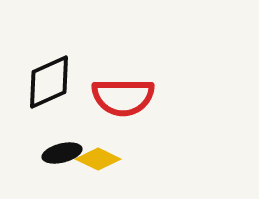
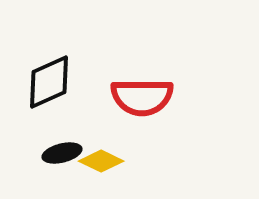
red semicircle: moved 19 px right
yellow diamond: moved 3 px right, 2 px down
